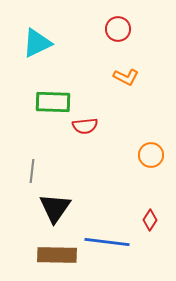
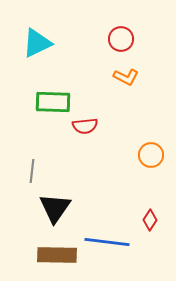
red circle: moved 3 px right, 10 px down
